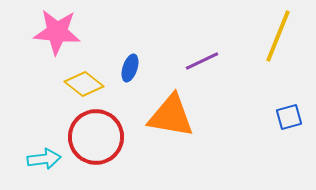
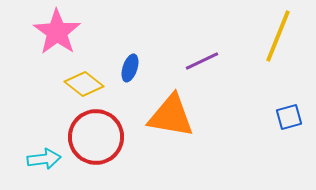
pink star: rotated 30 degrees clockwise
